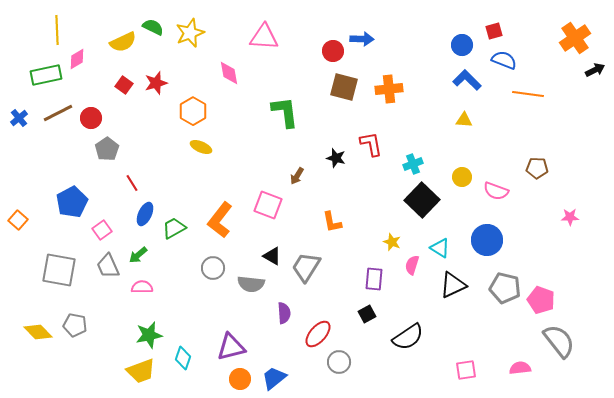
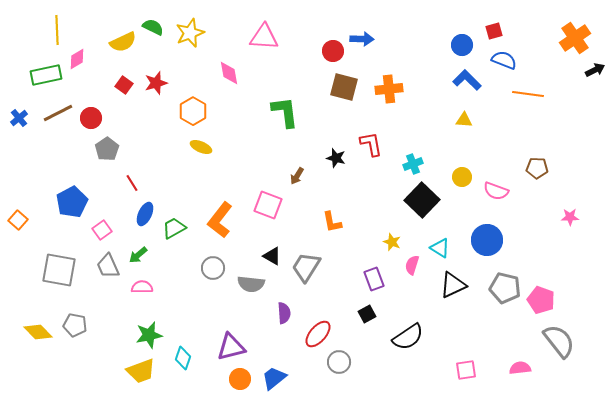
purple rectangle at (374, 279): rotated 25 degrees counterclockwise
